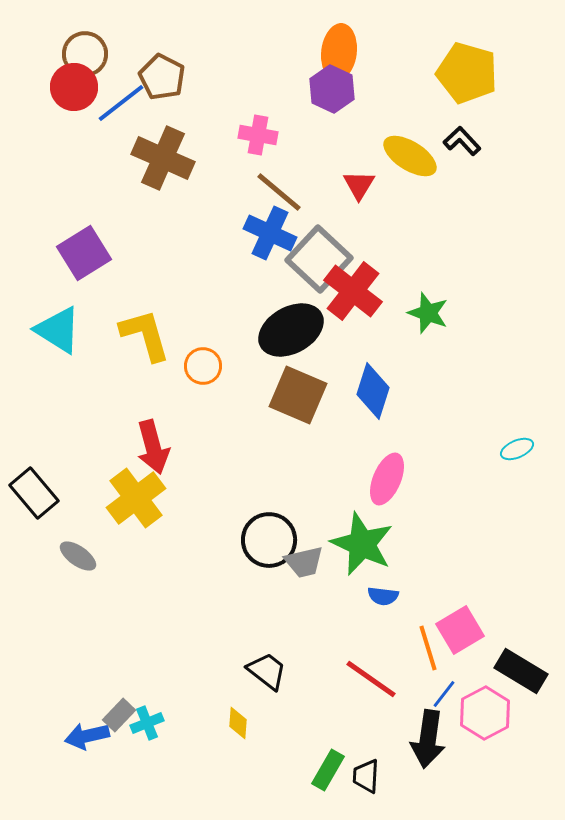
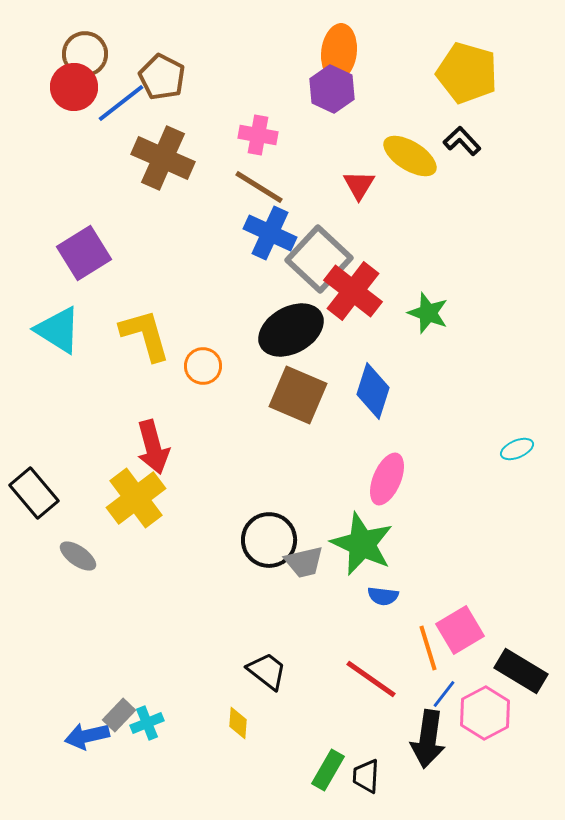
brown line at (279, 192): moved 20 px left, 5 px up; rotated 8 degrees counterclockwise
